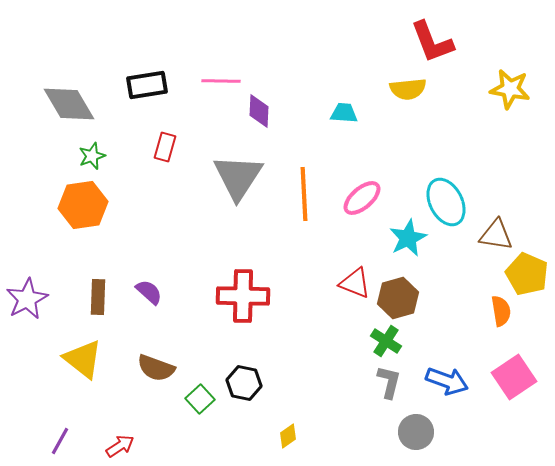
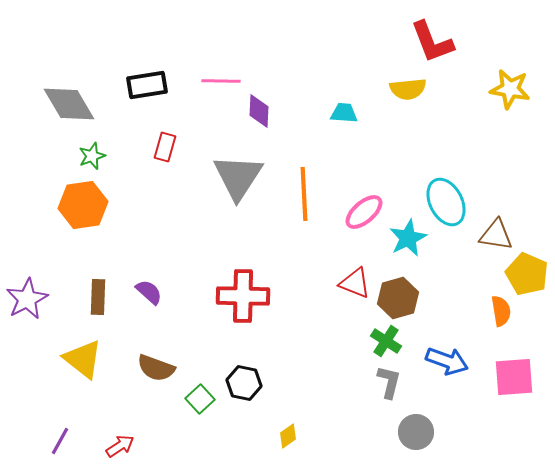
pink ellipse: moved 2 px right, 14 px down
pink square: rotated 30 degrees clockwise
blue arrow: moved 20 px up
